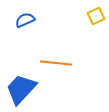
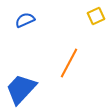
orange line: moved 13 px right; rotated 68 degrees counterclockwise
